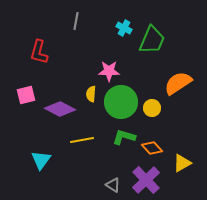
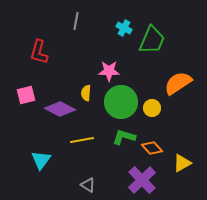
yellow semicircle: moved 5 px left, 1 px up
purple cross: moved 4 px left
gray triangle: moved 25 px left
